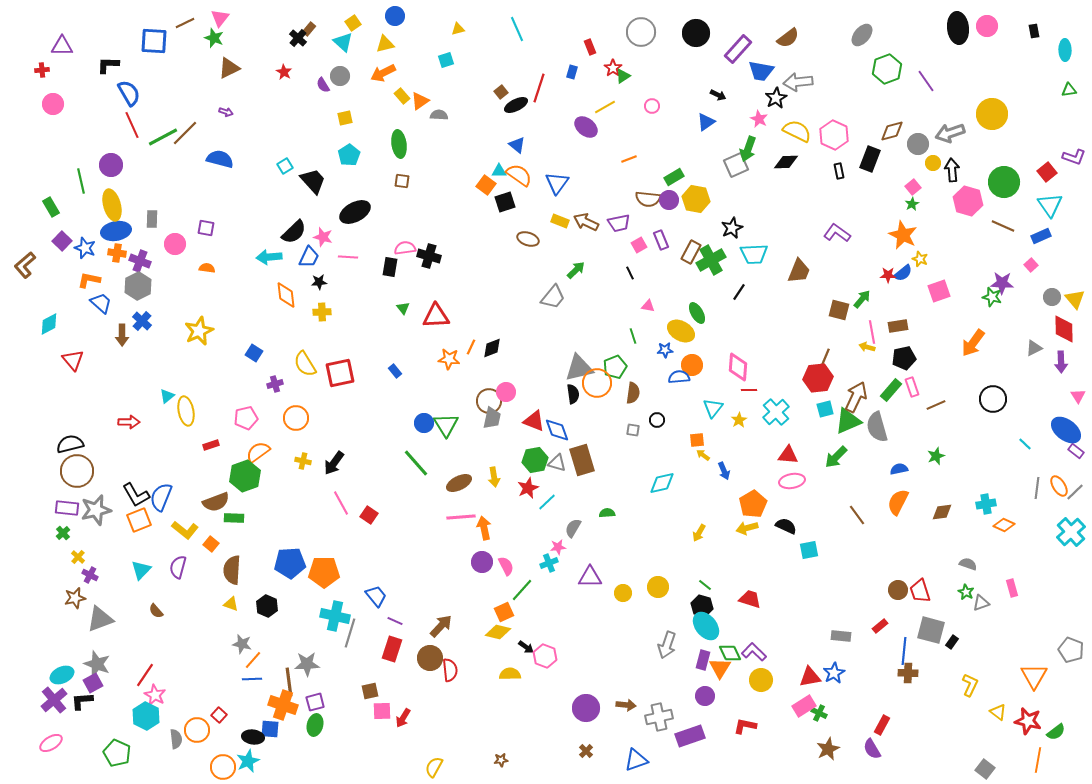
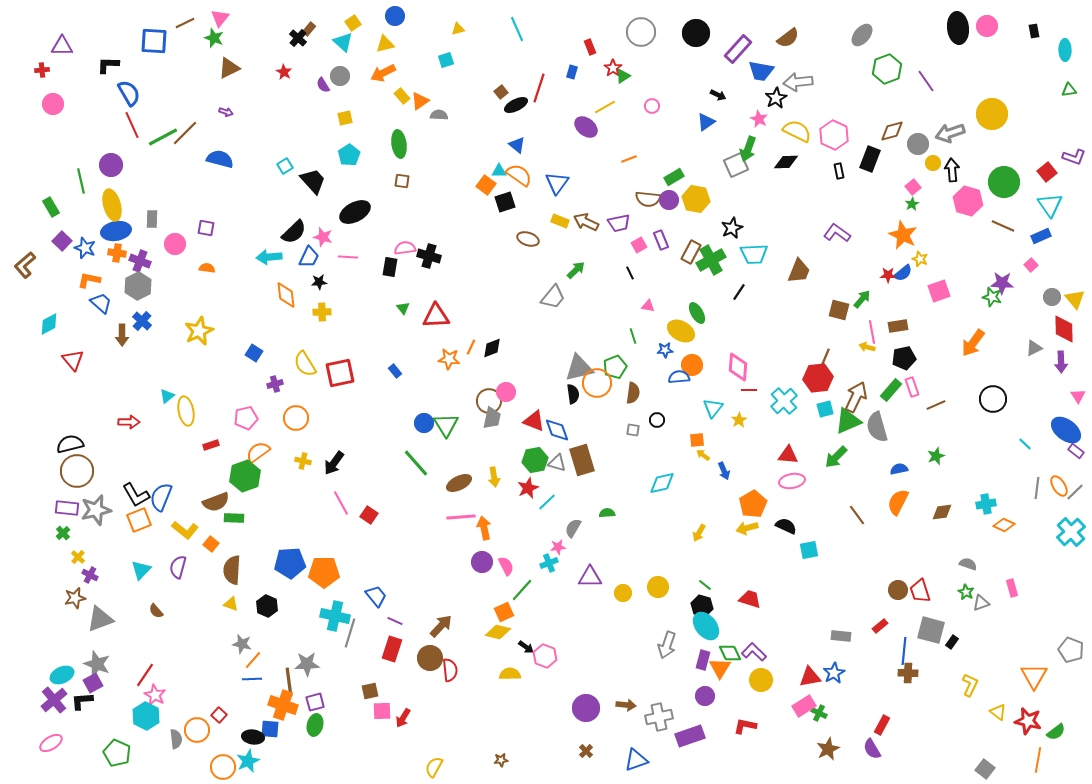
cyan cross at (776, 412): moved 8 px right, 11 px up
